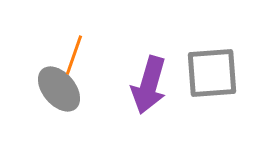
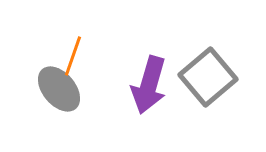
orange line: moved 1 px left, 1 px down
gray square: moved 4 px left, 4 px down; rotated 36 degrees counterclockwise
